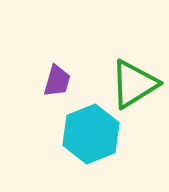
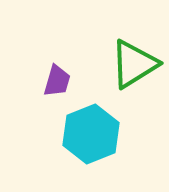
green triangle: moved 20 px up
